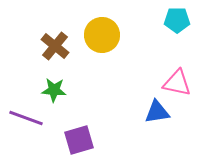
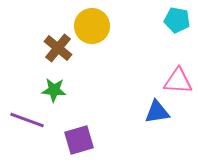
cyan pentagon: rotated 10 degrees clockwise
yellow circle: moved 10 px left, 9 px up
brown cross: moved 3 px right, 2 px down
pink triangle: moved 1 px right, 2 px up; rotated 8 degrees counterclockwise
purple line: moved 1 px right, 2 px down
